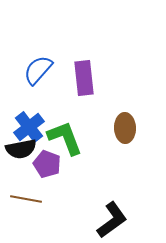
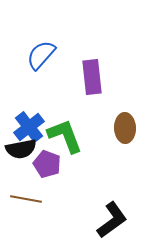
blue semicircle: moved 3 px right, 15 px up
purple rectangle: moved 8 px right, 1 px up
green L-shape: moved 2 px up
